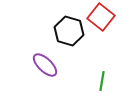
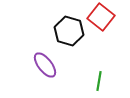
purple ellipse: rotated 8 degrees clockwise
green line: moved 3 px left
